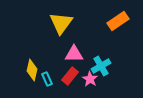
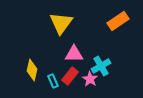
cyan rectangle: moved 6 px right, 2 px down
